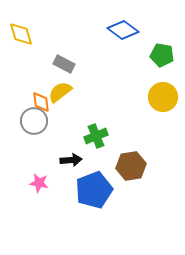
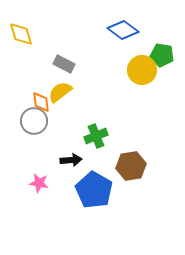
yellow circle: moved 21 px left, 27 px up
blue pentagon: rotated 21 degrees counterclockwise
